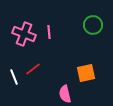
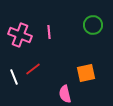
pink cross: moved 4 px left, 1 px down
